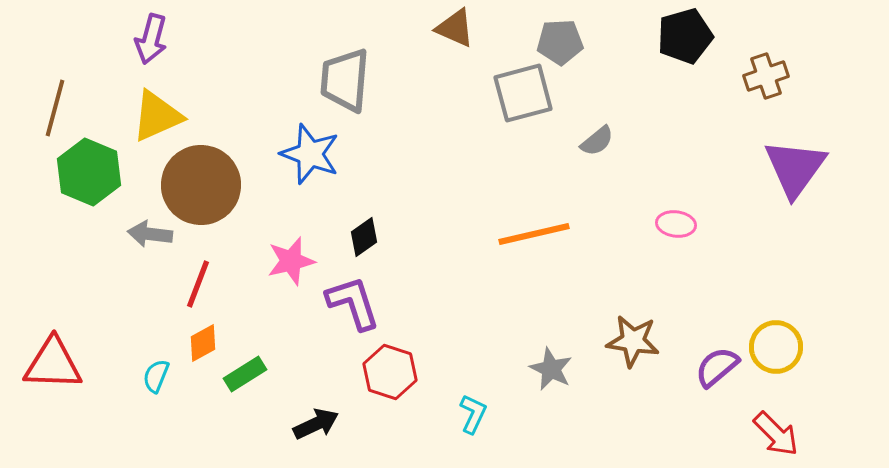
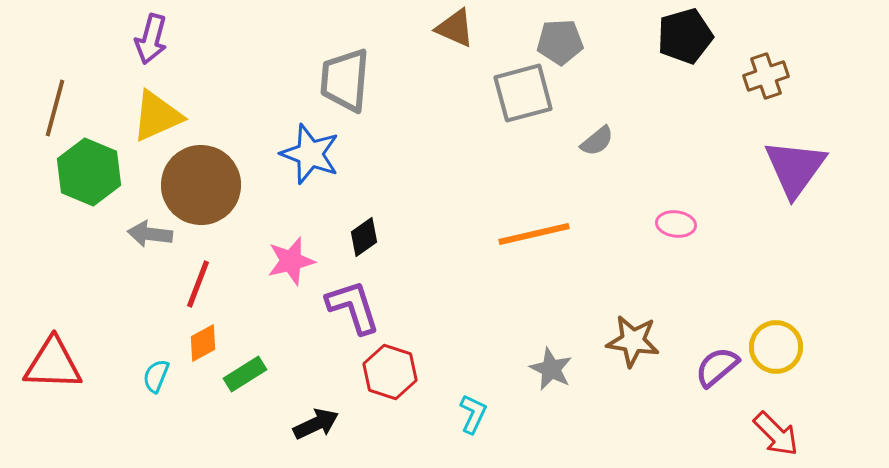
purple L-shape: moved 4 px down
